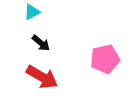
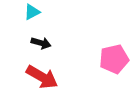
black arrow: rotated 24 degrees counterclockwise
pink pentagon: moved 9 px right
